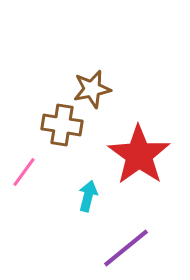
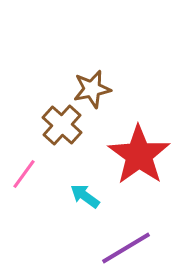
brown cross: rotated 33 degrees clockwise
pink line: moved 2 px down
cyan arrow: moved 3 px left; rotated 68 degrees counterclockwise
purple line: rotated 8 degrees clockwise
